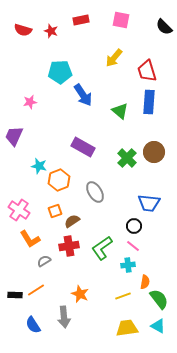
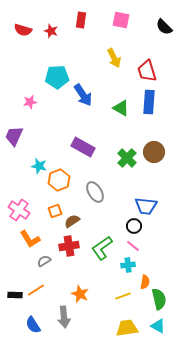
red rectangle: rotated 70 degrees counterclockwise
yellow arrow: rotated 66 degrees counterclockwise
cyan pentagon: moved 3 px left, 5 px down
green triangle: moved 1 px right, 3 px up; rotated 12 degrees counterclockwise
blue trapezoid: moved 3 px left, 3 px down
green semicircle: rotated 25 degrees clockwise
